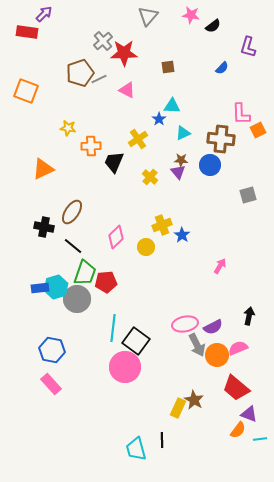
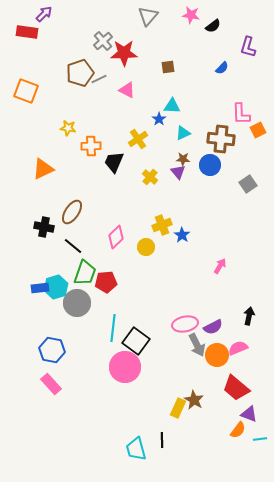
brown star at (181, 160): moved 2 px right, 1 px up
gray square at (248, 195): moved 11 px up; rotated 18 degrees counterclockwise
gray circle at (77, 299): moved 4 px down
